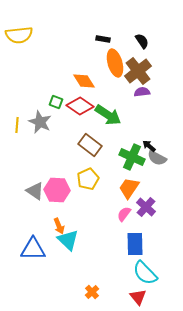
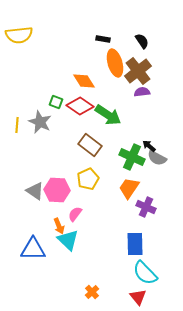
purple cross: rotated 18 degrees counterclockwise
pink semicircle: moved 49 px left
